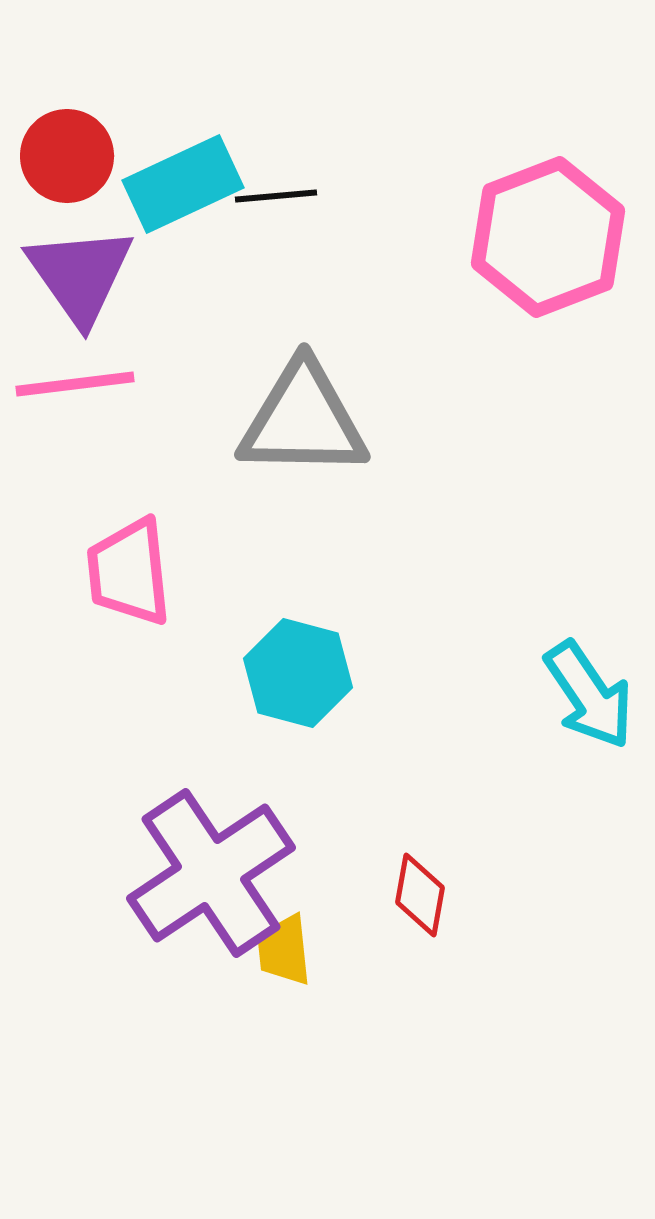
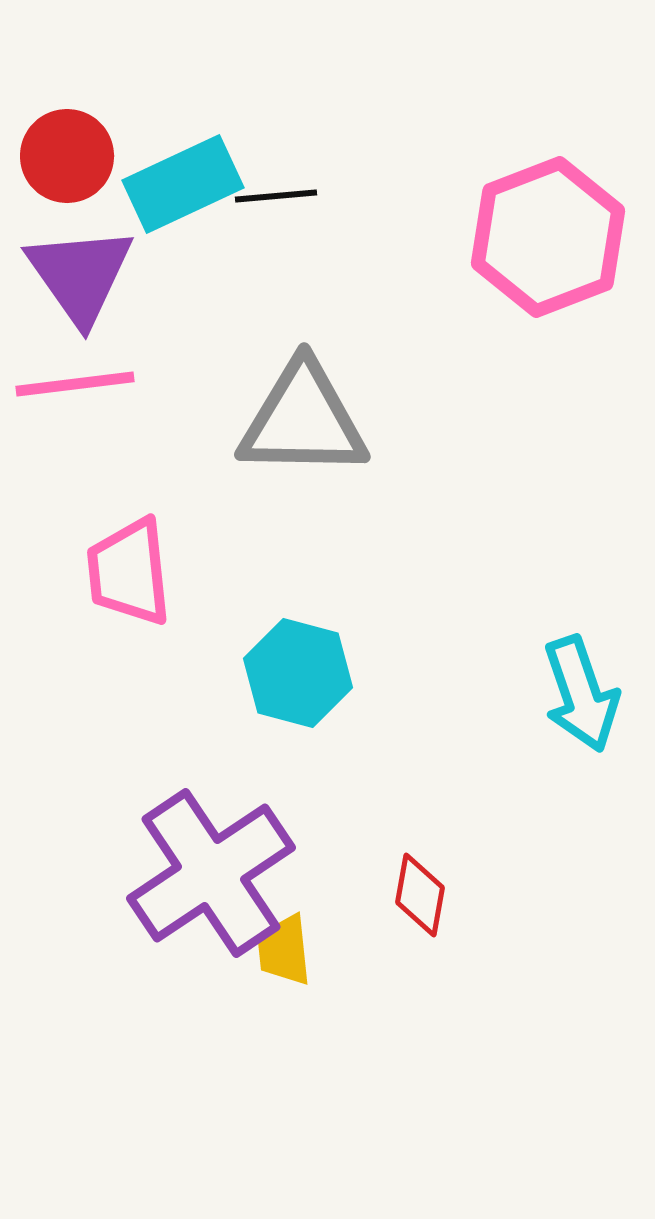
cyan arrow: moved 8 px left, 1 px up; rotated 15 degrees clockwise
